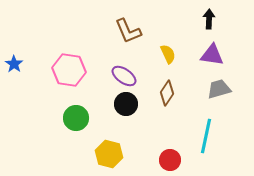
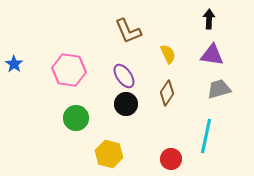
purple ellipse: rotated 20 degrees clockwise
red circle: moved 1 px right, 1 px up
